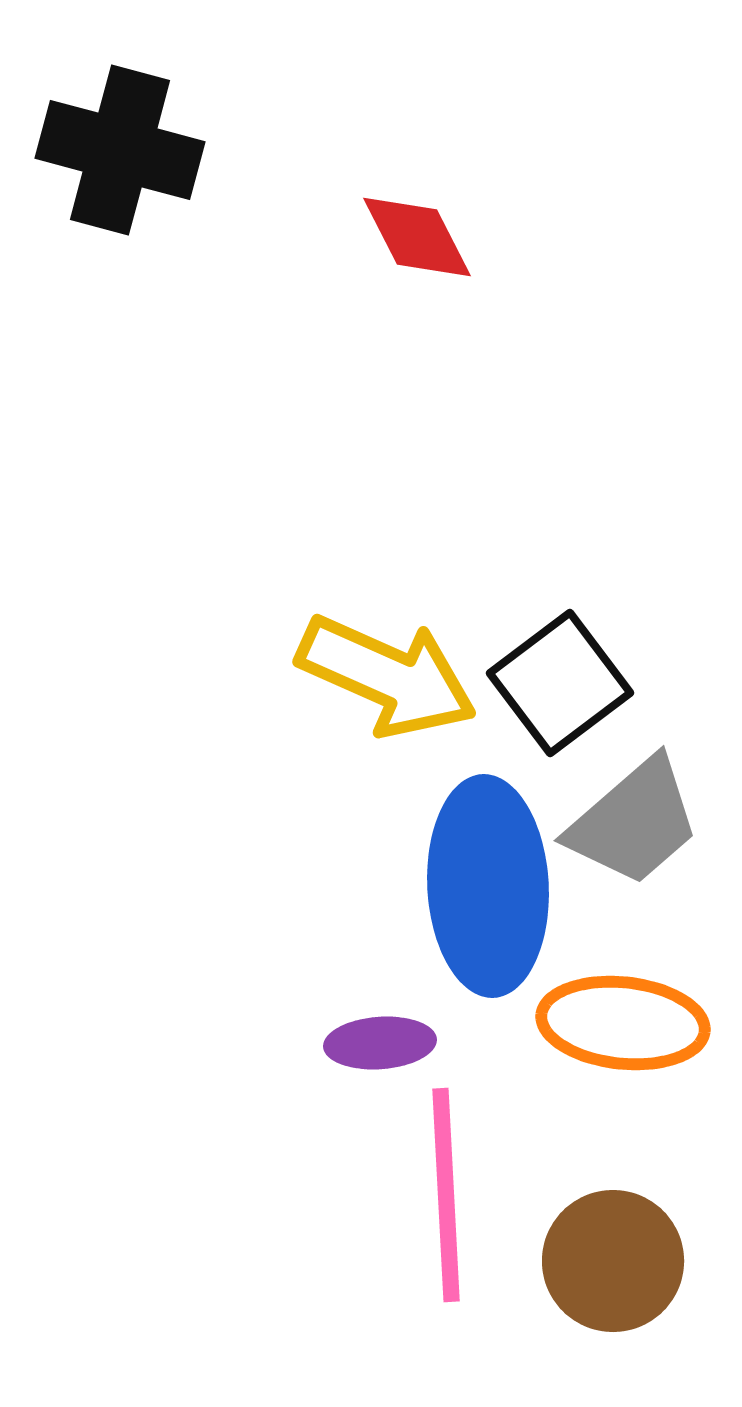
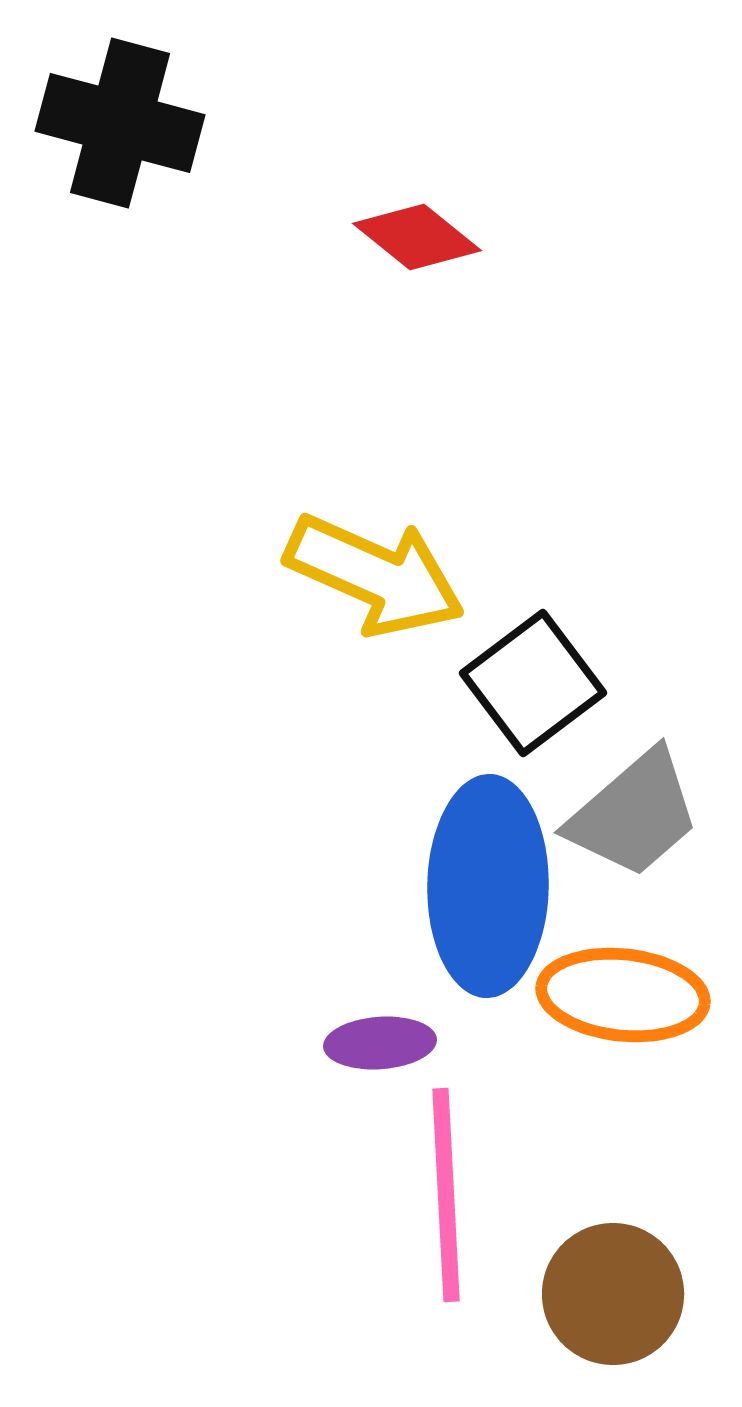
black cross: moved 27 px up
red diamond: rotated 24 degrees counterclockwise
yellow arrow: moved 12 px left, 101 px up
black square: moved 27 px left
gray trapezoid: moved 8 px up
blue ellipse: rotated 4 degrees clockwise
orange ellipse: moved 28 px up
brown circle: moved 33 px down
